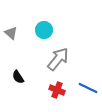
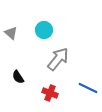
red cross: moved 7 px left, 3 px down
